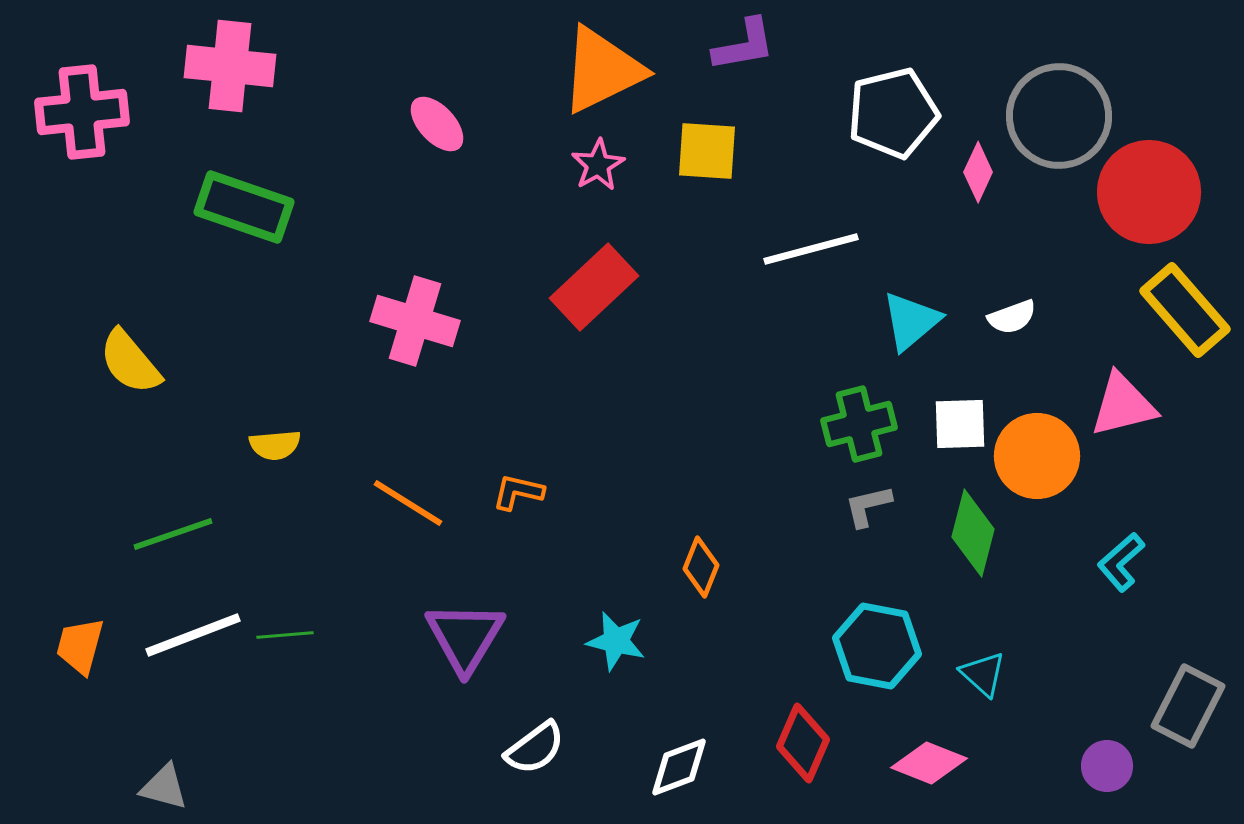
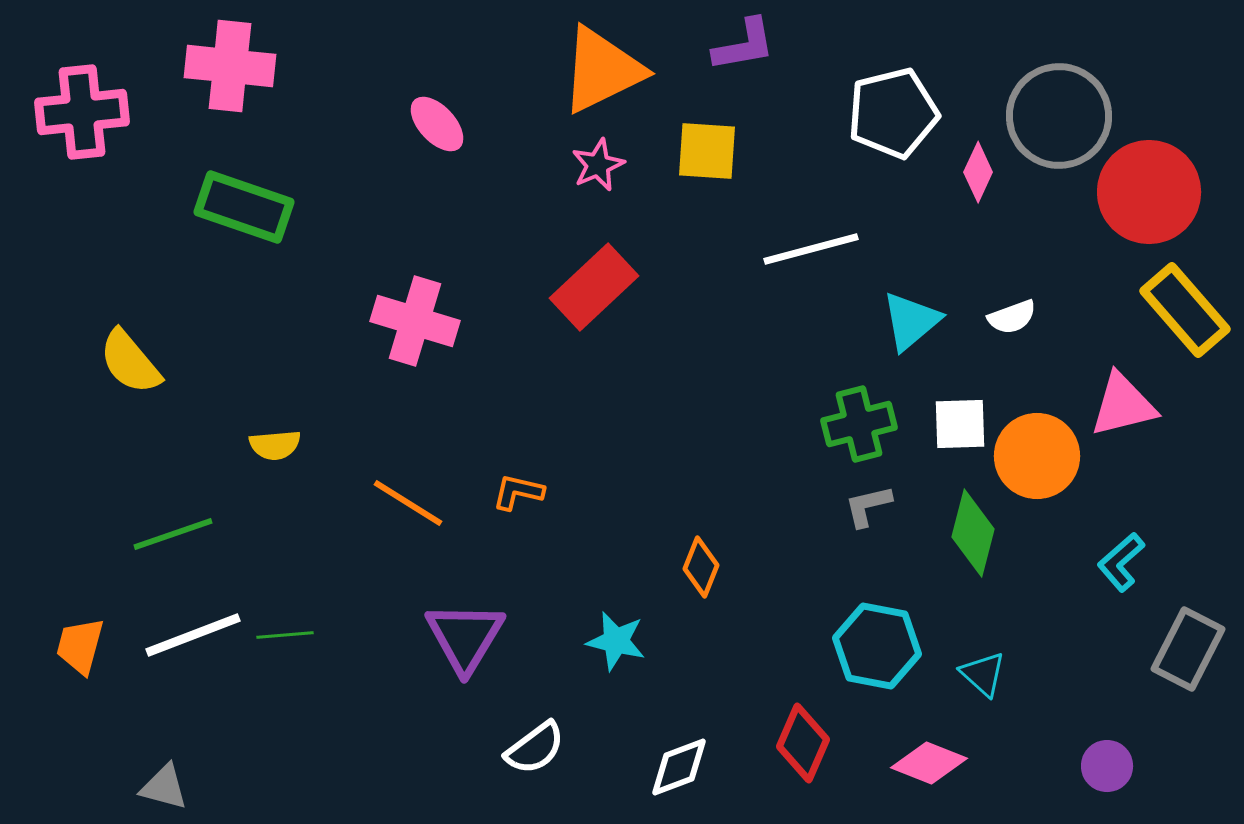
pink star at (598, 165): rotated 6 degrees clockwise
gray rectangle at (1188, 706): moved 57 px up
